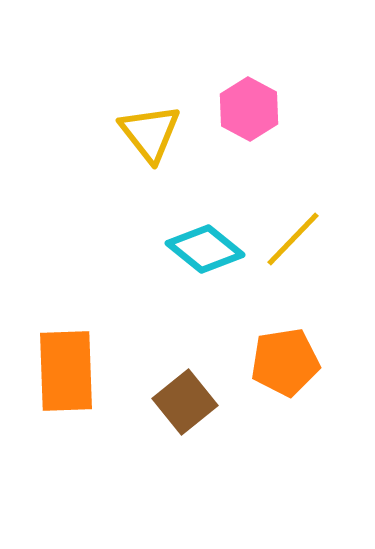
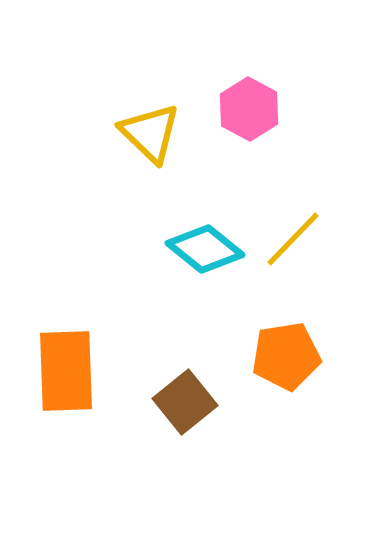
yellow triangle: rotated 8 degrees counterclockwise
orange pentagon: moved 1 px right, 6 px up
